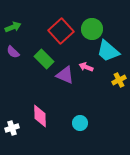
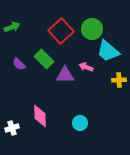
green arrow: moved 1 px left
purple semicircle: moved 6 px right, 12 px down
purple triangle: rotated 24 degrees counterclockwise
yellow cross: rotated 24 degrees clockwise
